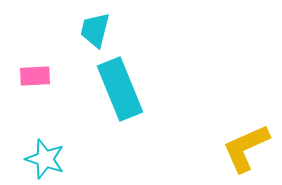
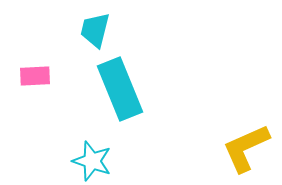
cyan star: moved 47 px right, 2 px down
